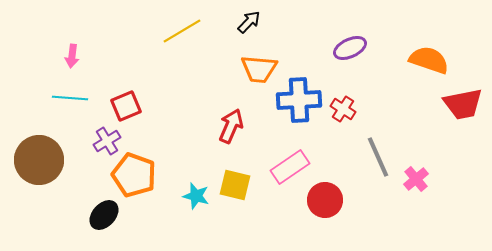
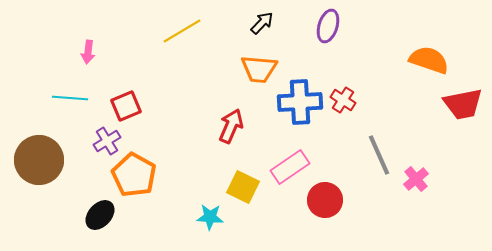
black arrow: moved 13 px right, 1 px down
purple ellipse: moved 22 px left, 22 px up; rotated 48 degrees counterclockwise
pink arrow: moved 16 px right, 4 px up
blue cross: moved 1 px right, 2 px down
red cross: moved 9 px up
gray line: moved 1 px right, 2 px up
orange pentagon: rotated 9 degrees clockwise
yellow square: moved 8 px right, 2 px down; rotated 12 degrees clockwise
cyan star: moved 14 px right, 21 px down; rotated 12 degrees counterclockwise
black ellipse: moved 4 px left
